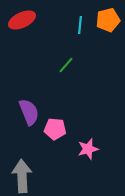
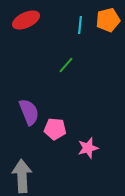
red ellipse: moved 4 px right
pink star: moved 1 px up
